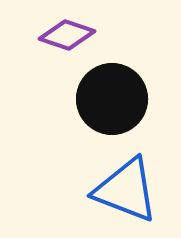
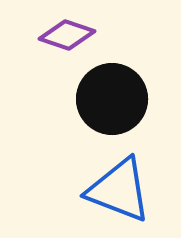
blue triangle: moved 7 px left
